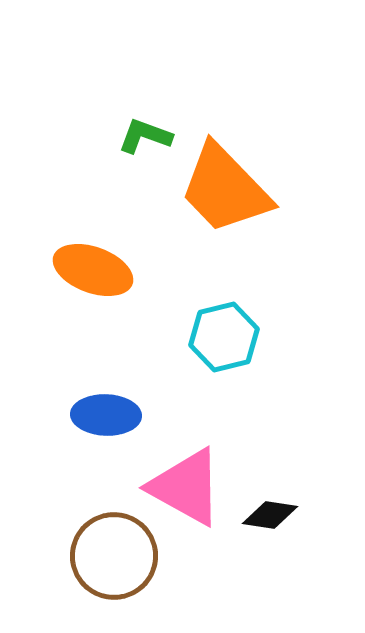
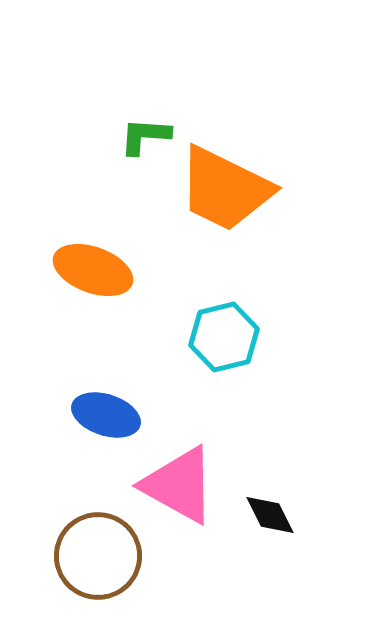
green L-shape: rotated 16 degrees counterclockwise
orange trapezoid: rotated 20 degrees counterclockwise
blue ellipse: rotated 16 degrees clockwise
pink triangle: moved 7 px left, 2 px up
black diamond: rotated 54 degrees clockwise
brown circle: moved 16 px left
